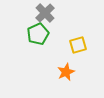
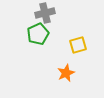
gray cross: rotated 30 degrees clockwise
orange star: moved 1 px down
